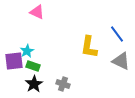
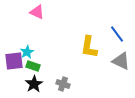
cyan star: moved 1 px down
